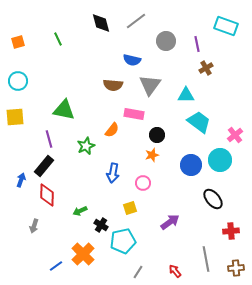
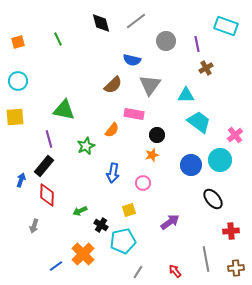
brown semicircle at (113, 85): rotated 48 degrees counterclockwise
yellow square at (130, 208): moved 1 px left, 2 px down
